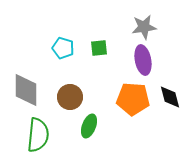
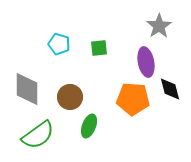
gray star: moved 15 px right, 1 px up; rotated 25 degrees counterclockwise
cyan pentagon: moved 4 px left, 4 px up
purple ellipse: moved 3 px right, 2 px down
gray diamond: moved 1 px right, 1 px up
black diamond: moved 8 px up
green semicircle: rotated 48 degrees clockwise
